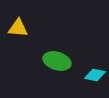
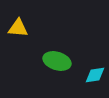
cyan diamond: rotated 20 degrees counterclockwise
